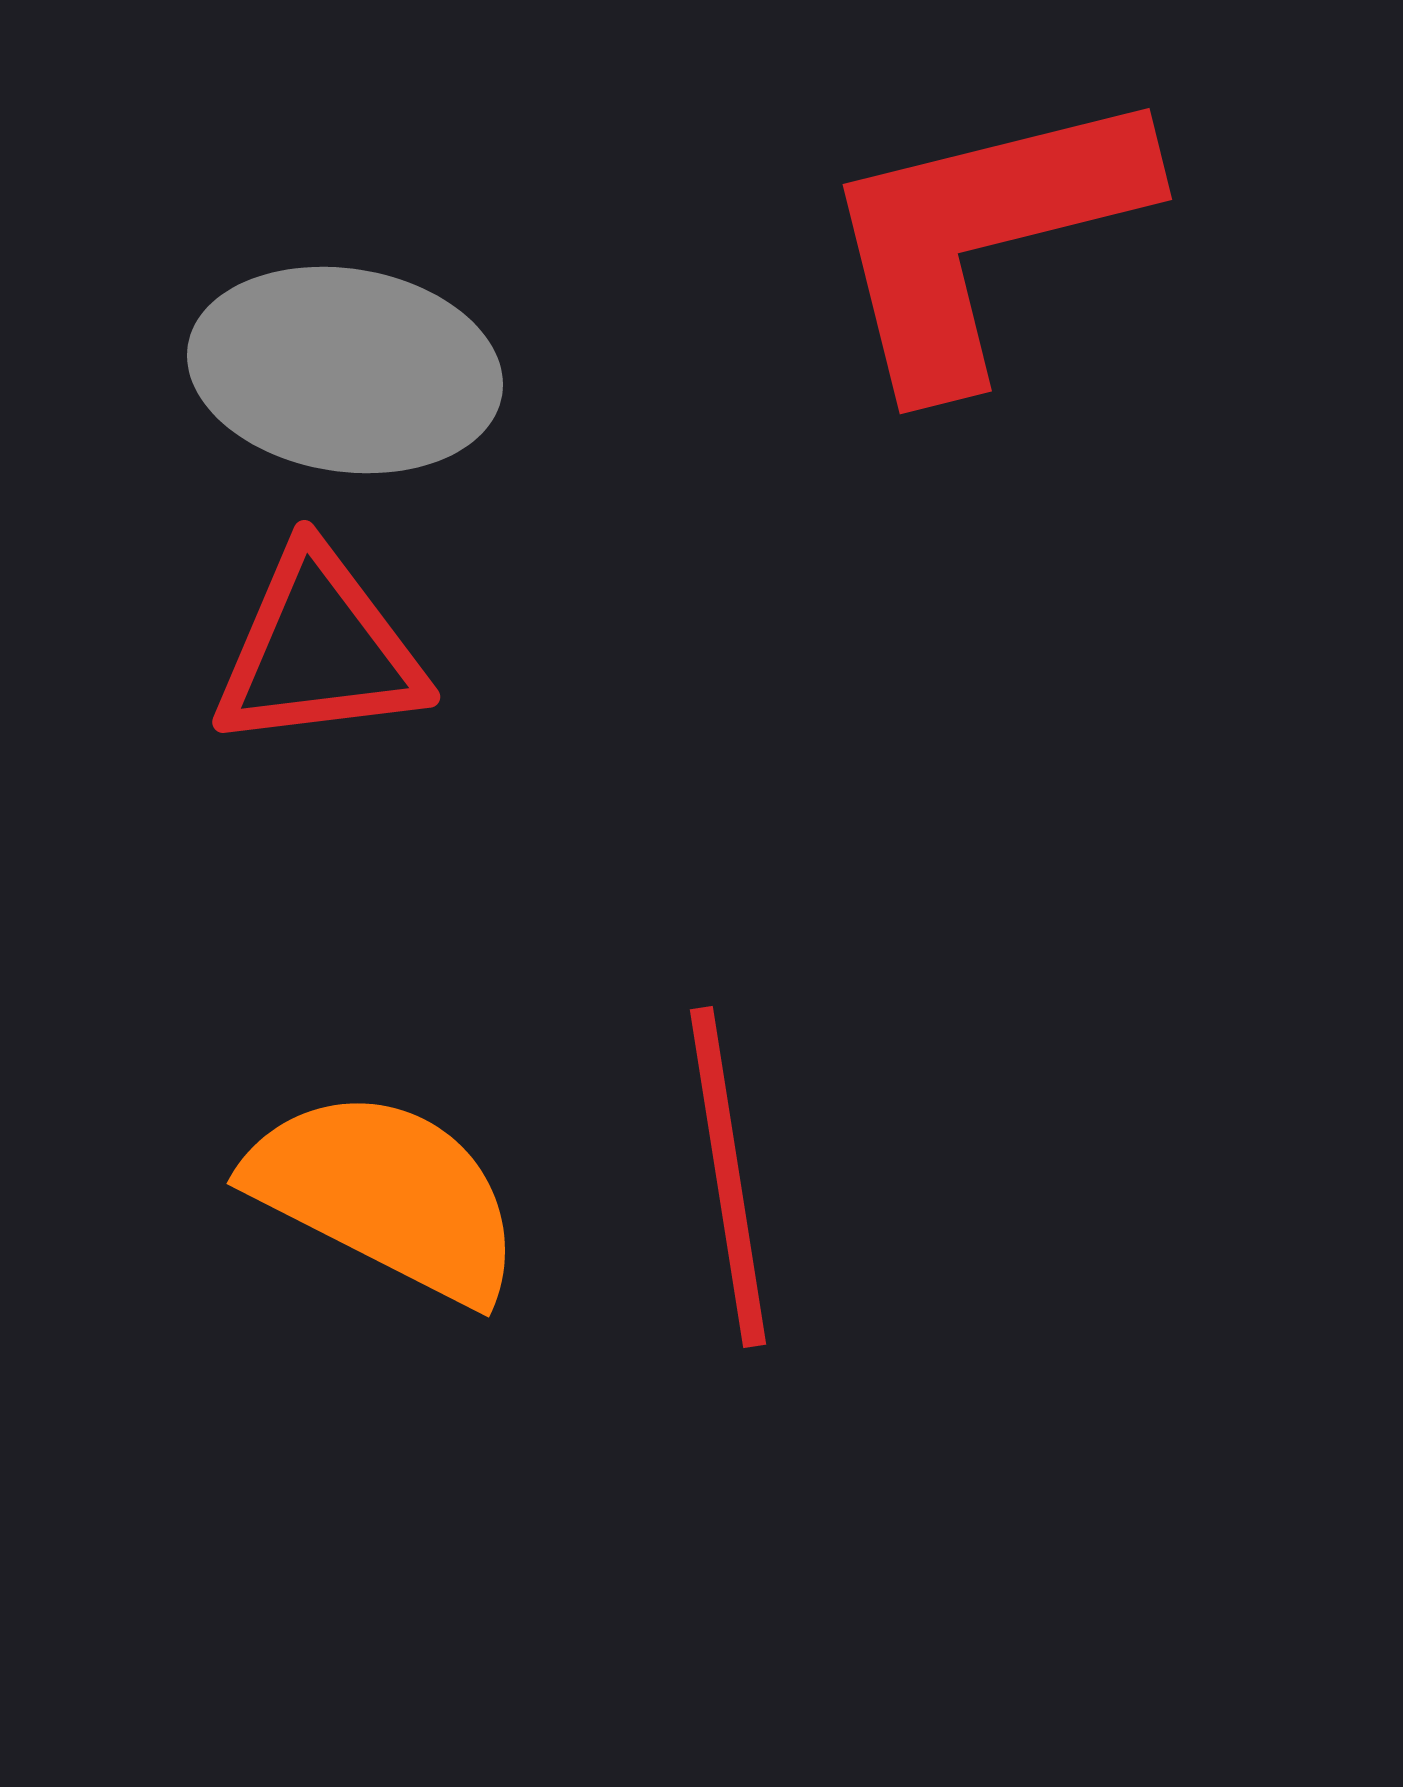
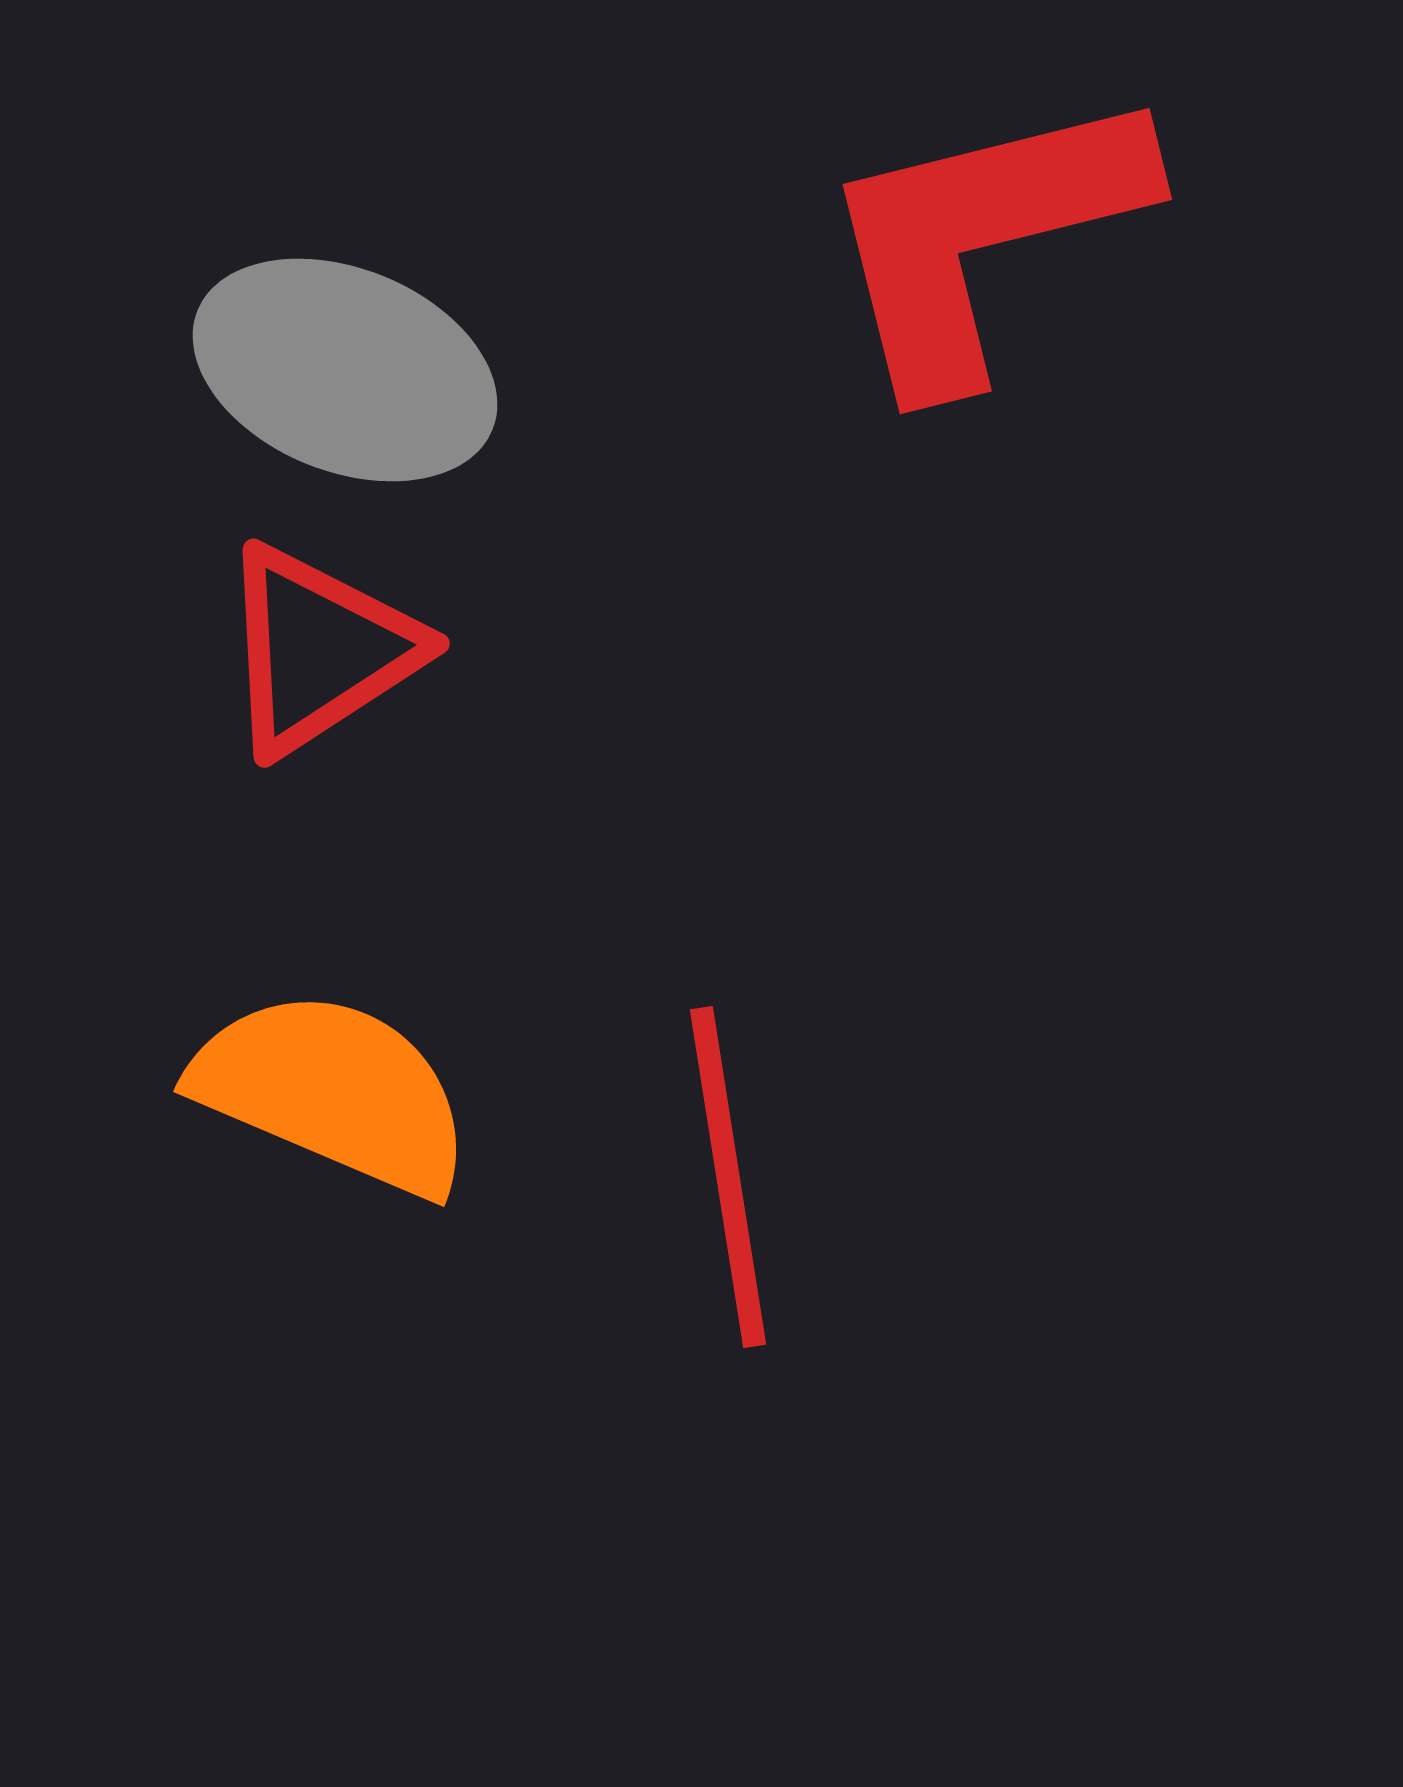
gray ellipse: rotated 13 degrees clockwise
red triangle: rotated 26 degrees counterclockwise
orange semicircle: moved 53 px left, 103 px up; rotated 4 degrees counterclockwise
